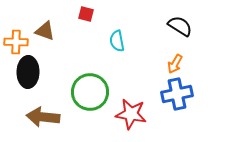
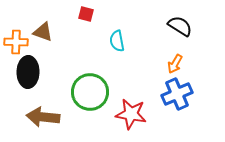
brown triangle: moved 2 px left, 1 px down
blue cross: rotated 12 degrees counterclockwise
